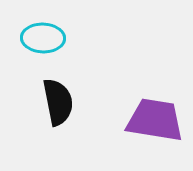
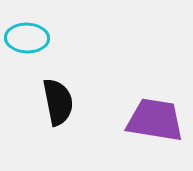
cyan ellipse: moved 16 px left
